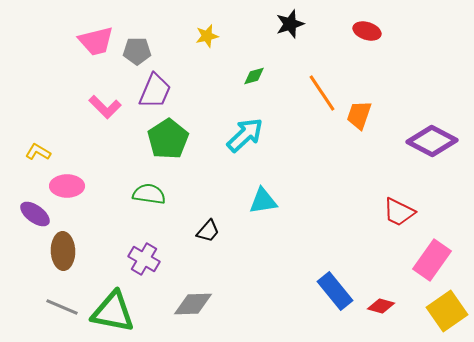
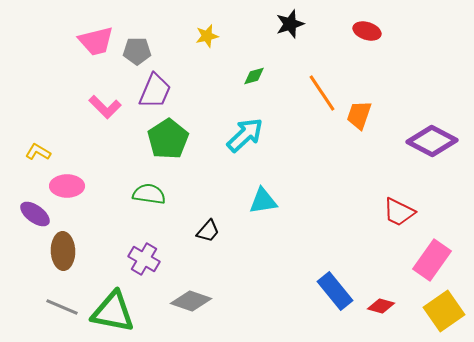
gray diamond: moved 2 px left, 3 px up; rotated 21 degrees clockwise
yellow square: moved 3 px left
